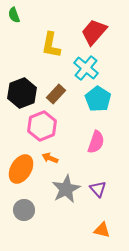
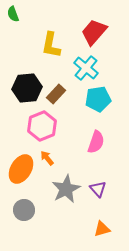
green semicircle: moved 1 px left, 1 px up
black hexagon: moved 5 px right, 5 px up; rotated 16 degrees clockwise
cyan pentagon: rotated 30 degrees clockwise
orange arrow: moved 3 px left; rotated 28 degrees clockwise
orange triangle: moved 1 px up; rotated 30 degrees counterclockwise
